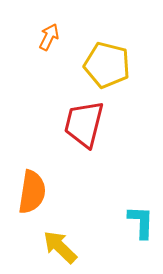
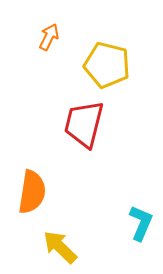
cyan L-shape: moved 1 px down; rotated 21 degrees clockwise
